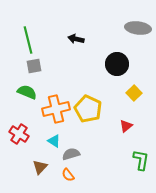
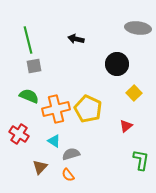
green semicircle: moved 2 px right, 4 px down
